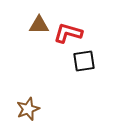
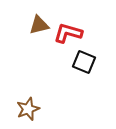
brown triangle: rotated 15 degrees counterclockwise
black square: moved 1 px down; rotated 30 degrees clockwise
